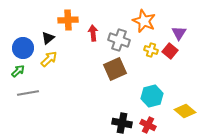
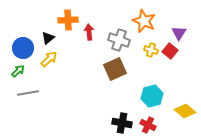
red arrow: moved 4 px left, 1 px up
